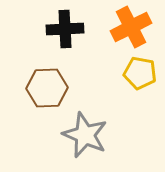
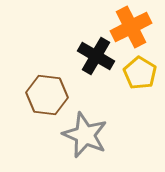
black cross: moved 31 px right, 27 px down; rotated 33 degrees clockwise
yellow pentagon: rotated 20 degrees clockwise
brown hexagon: moved 7 px down; rotated 9 degrees clockwise
